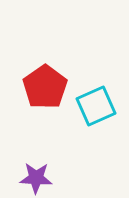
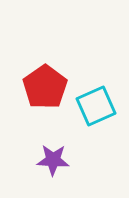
purple star: moved 17 px right, 18 px up
